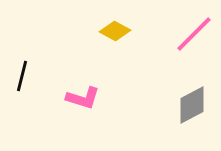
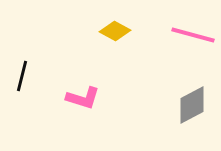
pink line: moved 1 px left, 1 px down; rotated 60 degrees clockwise
